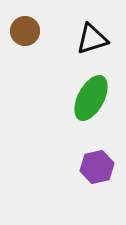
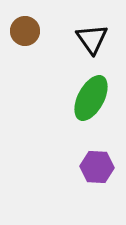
black triangle: rotated 48 degrees counterclockwise
purple hexagon: rotated 16 degrees clockwise
